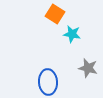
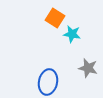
orange square: moved 4 px down
blue ellipse: rotated 15 degrees clockwise
